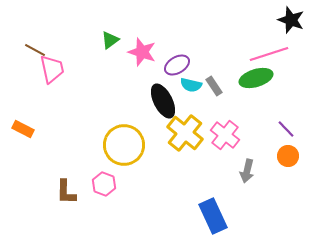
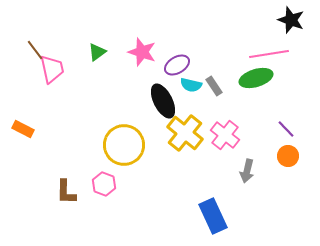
green triangle: moved 13 px left, 12 px down
brown line: rotated 25 degrees clockwise
pink line: rotated 9 degrees clockwise
